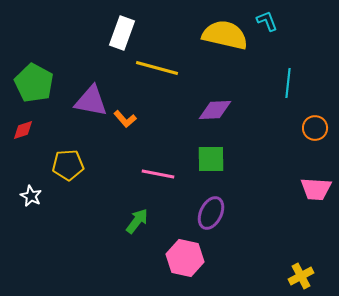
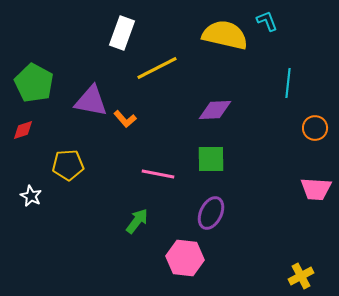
yellow line: rotated 42 degrees counterclockwise
pink hexagon: rotated 6 degrees counterclockwise
